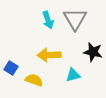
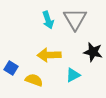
cyan triangle: rotated 14 degrees counterclockwise
